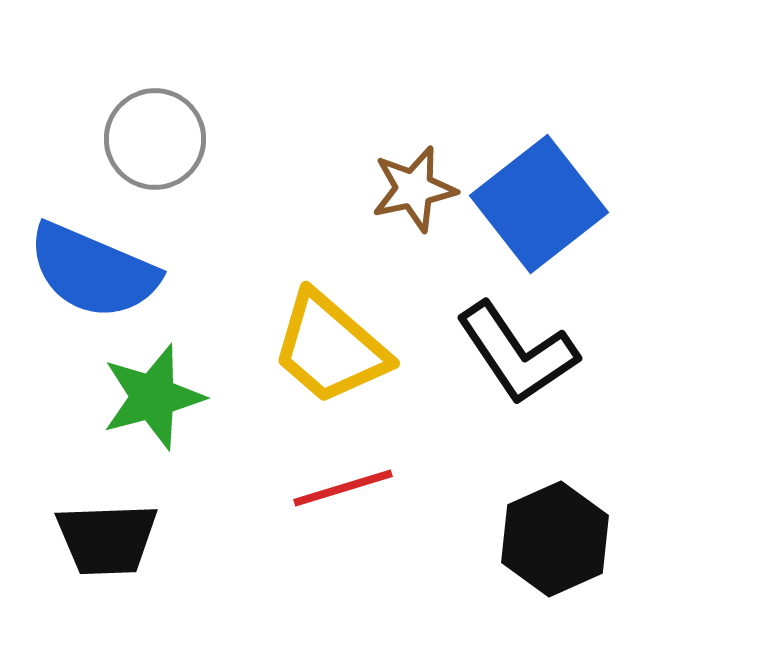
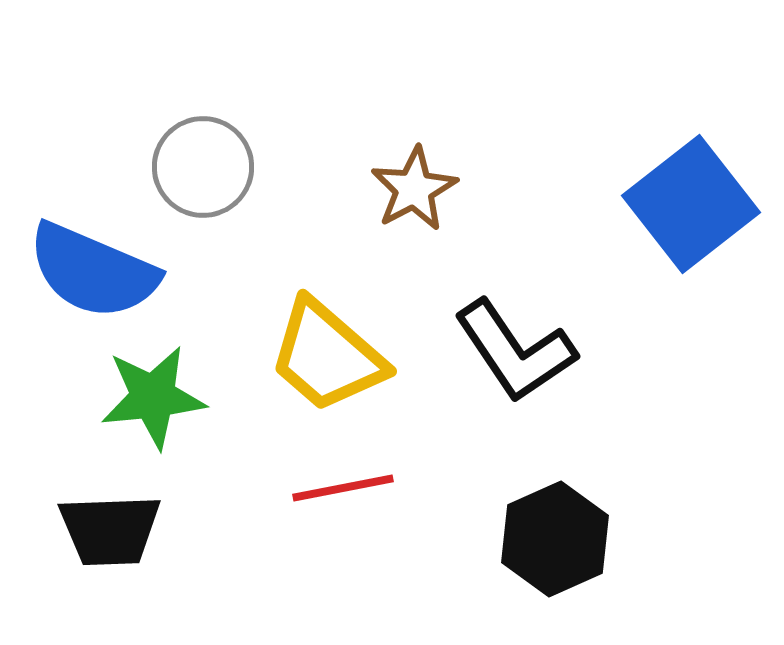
gray circle: moved 48 px right, 28 px down
brown star: rotated 16 degrees counterclockwise
blue square: moved 152 px right
yellow trapezoid: moved 3 px left, 8 px down
black L-shape: moved 2 px left, 2 px up
green star: rotated 9 degrees clockwise
red line: rotated 6 degrees clockwise
black trapezoid: moved 3 px right, 9 px up
